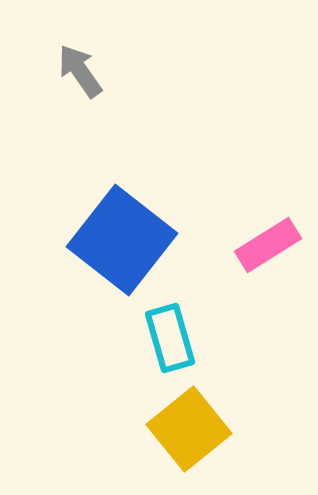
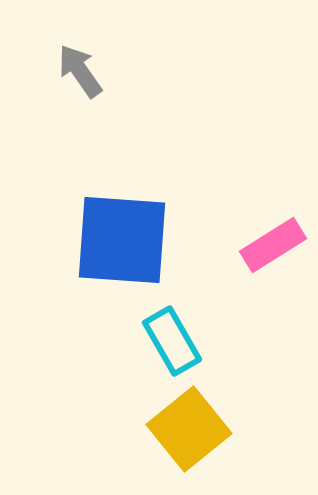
blue square: rotated 34 degrees counterclockwise
pink rectangle: moved 5 px right
cyan rectangle: moved 2 px right, 3 px down; rotated 14 degrees counterclockwise
